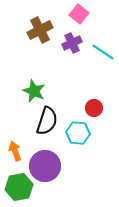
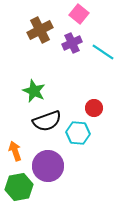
black semicircle: rotated 52 degrees clockwise
purple circle: moved 3 px right
